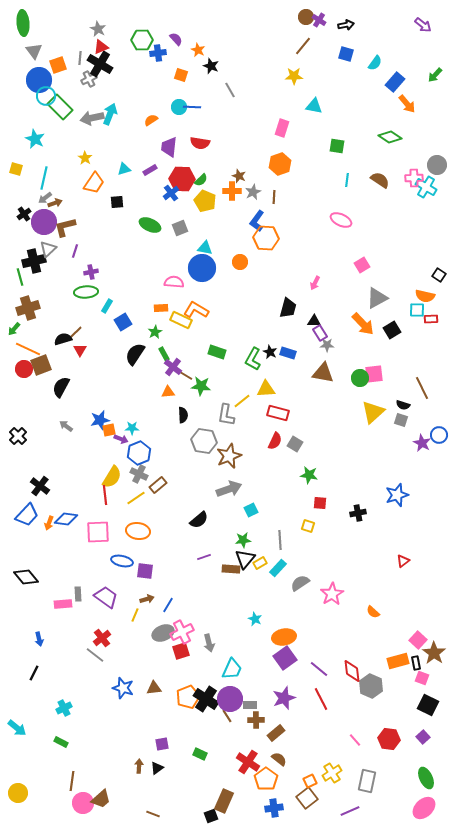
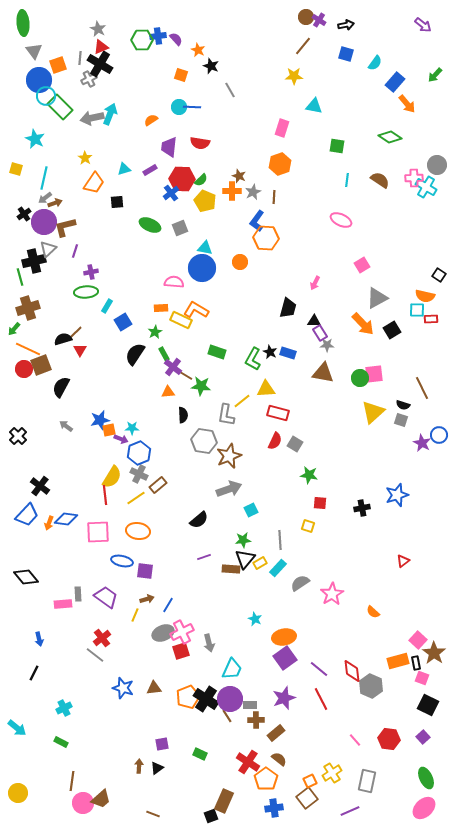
blue cross at (158, 53): moved 17 px up
black cross at (358, 513): moved 4 px right, 5 px up
